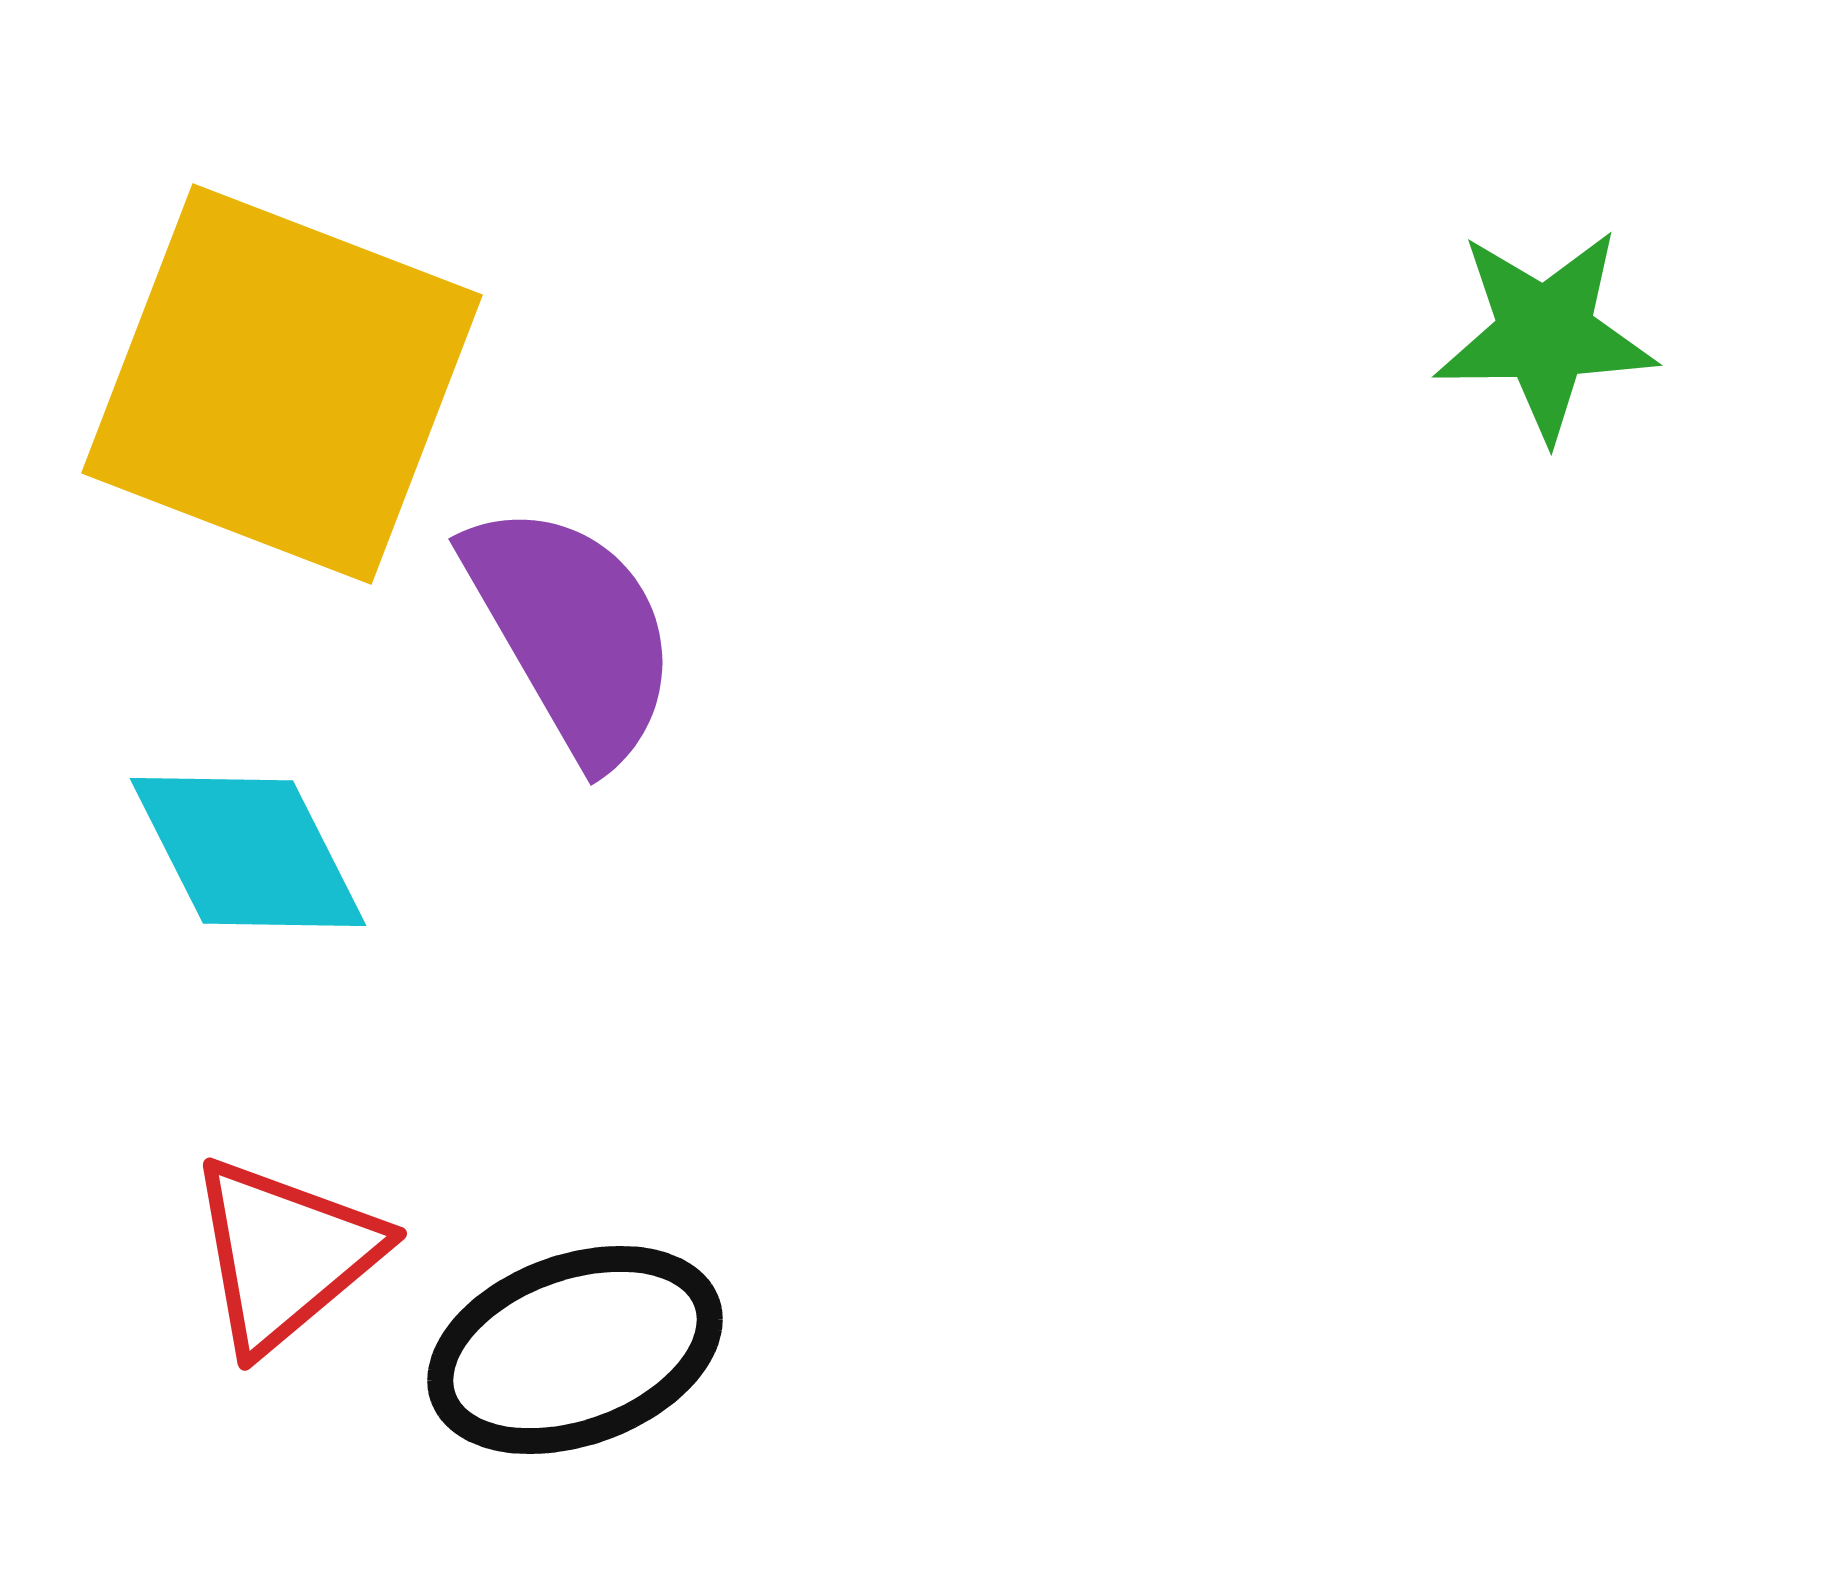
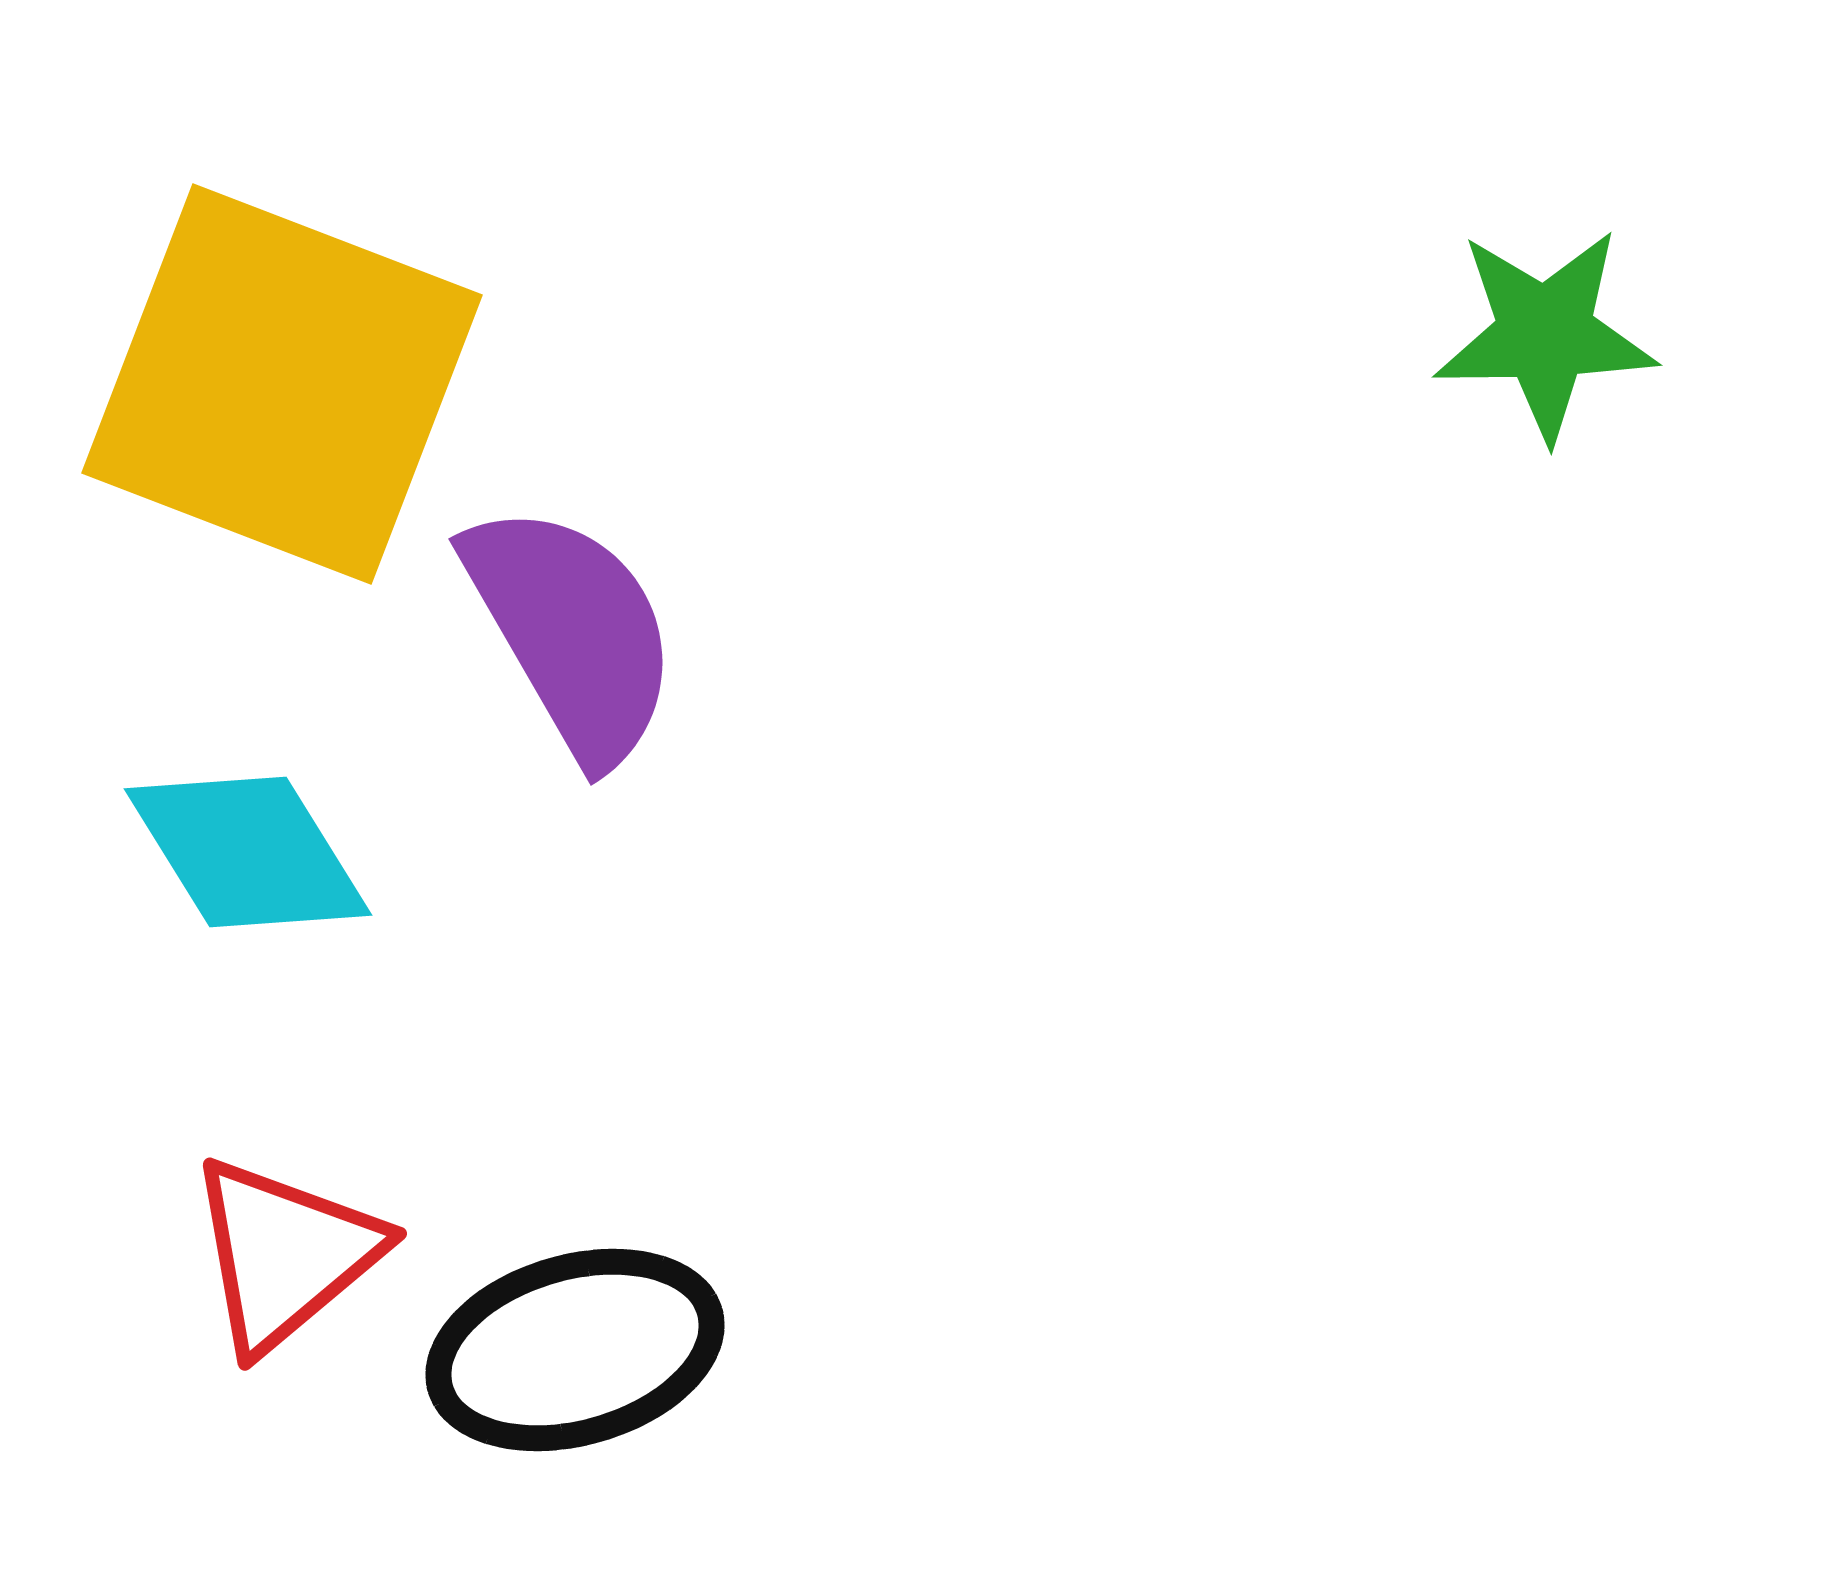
cyan diamond: rotated 5 degrees counterclockwise
black ellipse: rotated 4 degrees clockwise
